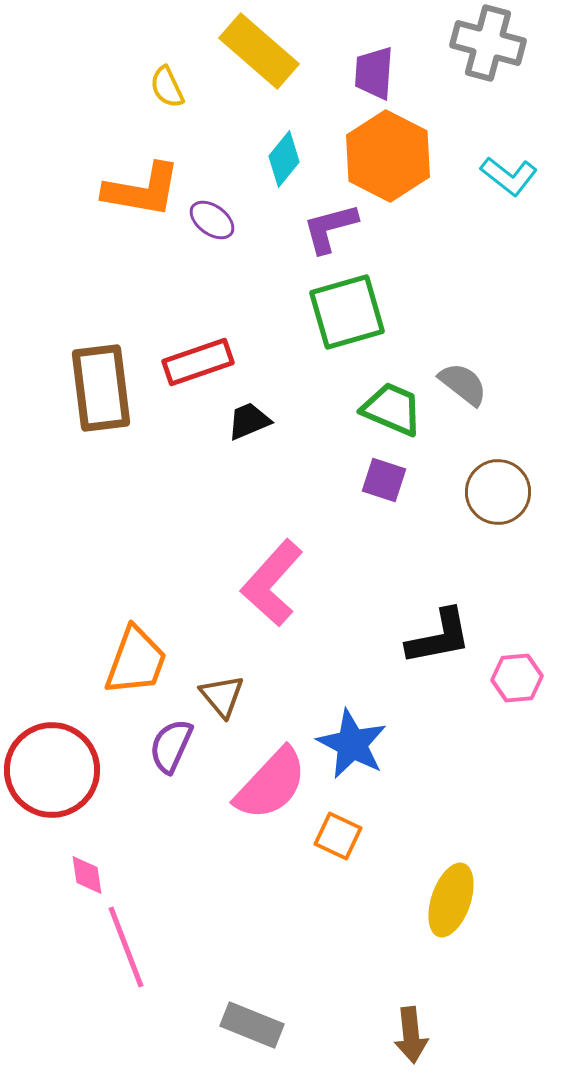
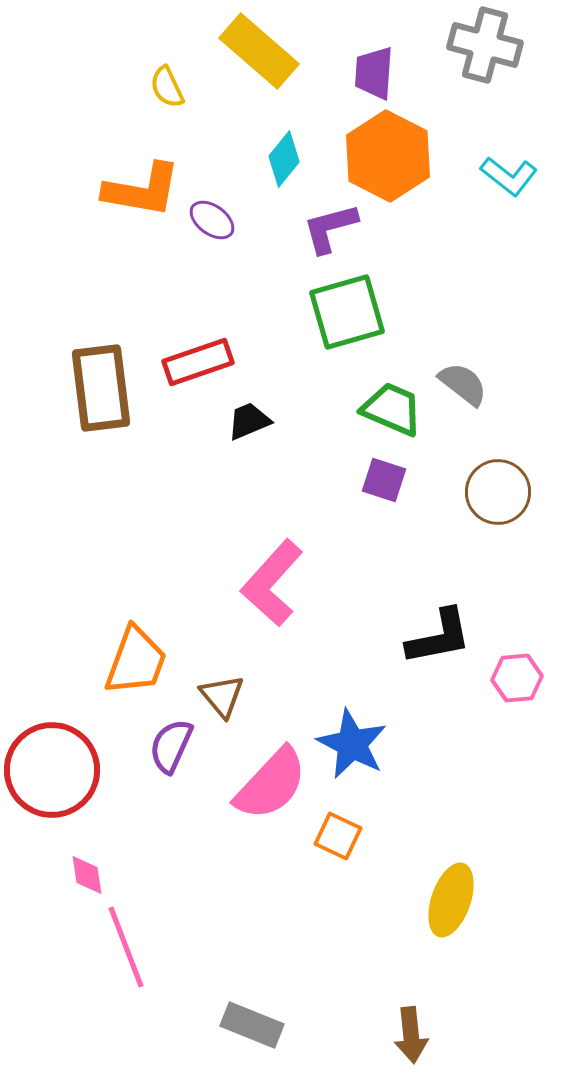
gray cross: moved 3 px left, 2 px down
